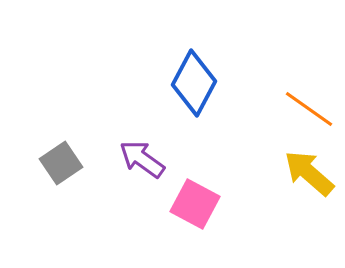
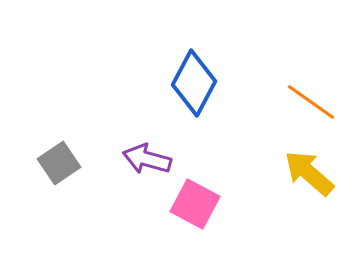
orange line: moved 2 px right, 7 px up
purple arrow: moved 5 px right; rotated 21 degrees counterclockwise
gray square: moved 2 px left
